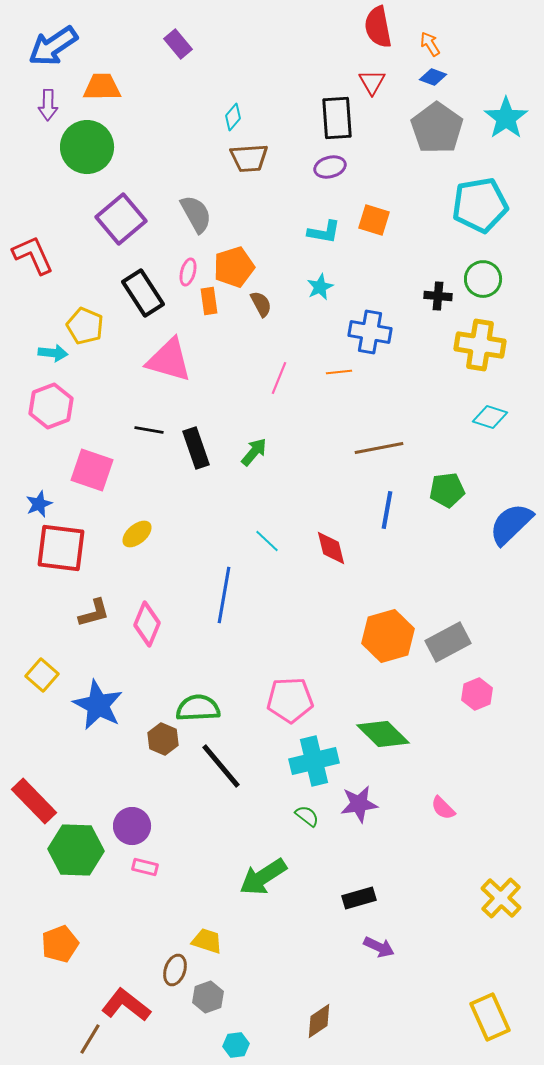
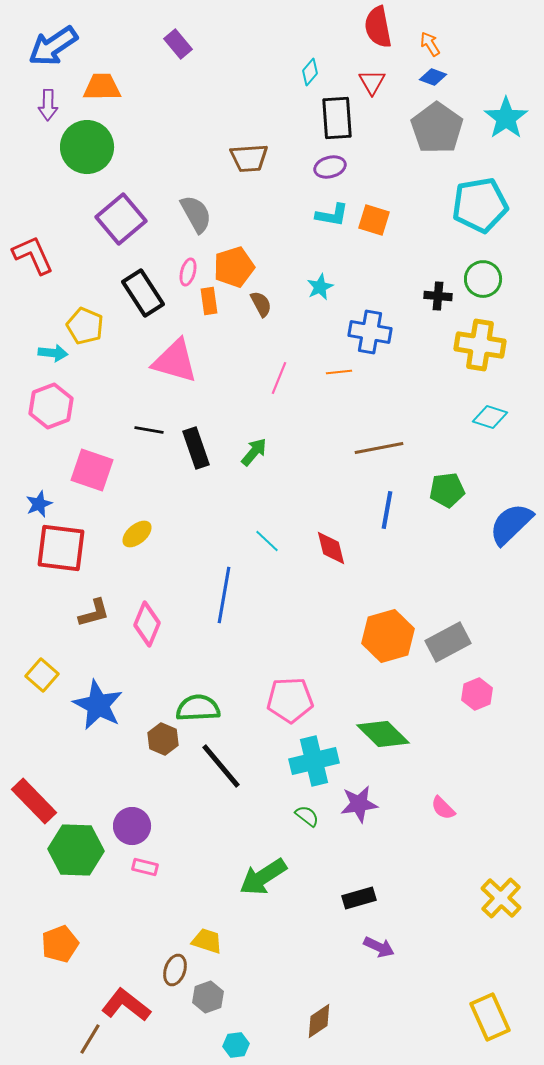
cyan diamond at (233, 117): moved 77 px right, 45 px up
cyan L-shape at (324, 232): moved 8 px right, 17 px up
pink triangle at (169, 360): moved 6 px right, 1 px down
